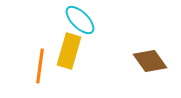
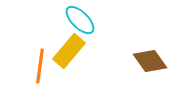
yellow rectangle: rotated 24 degrees clockwise
